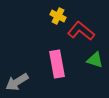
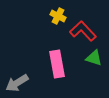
red L-shape: moved 2 px right; rotated 8 degrees clockwise
green triangle: moved 1 px left, 2 px up
gray arrow: moved 1 px down
